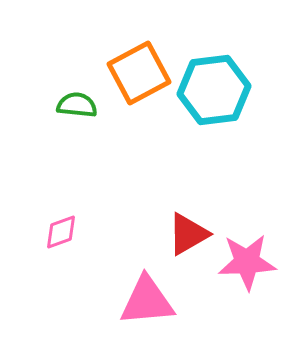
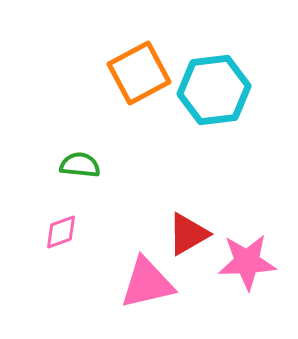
green semicircle: moved 3 px right, 60 px down
pink triangle: moved 18 px up; rotated 8 degrees counterclockwise
